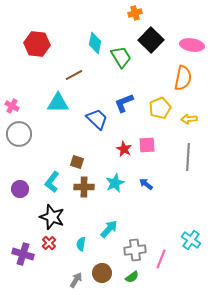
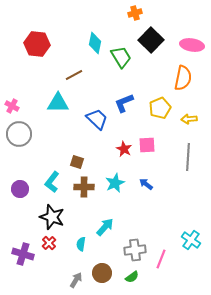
cyan arrow: moved 4 px left, 2 px up
